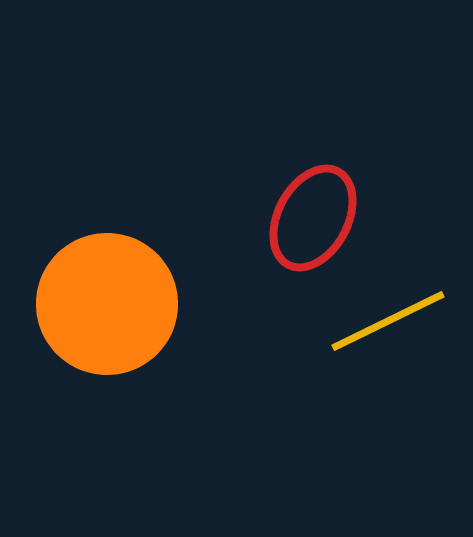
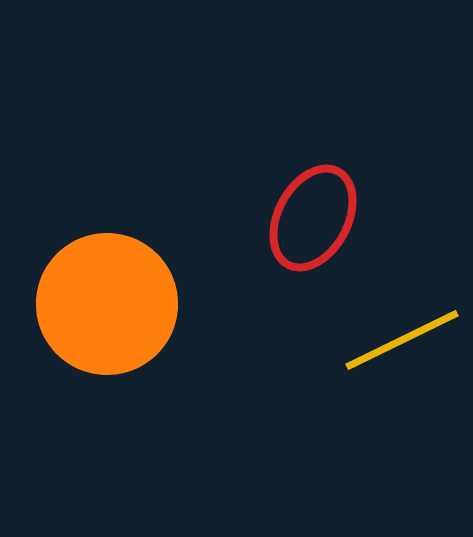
yellow line: moved 14 px right, 19 px down
